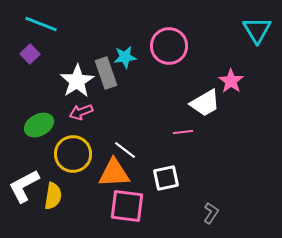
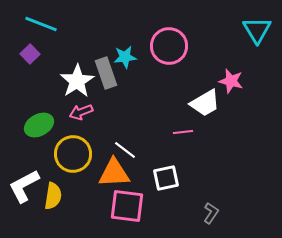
pink star: rotated 20 degrees counterclockwise
